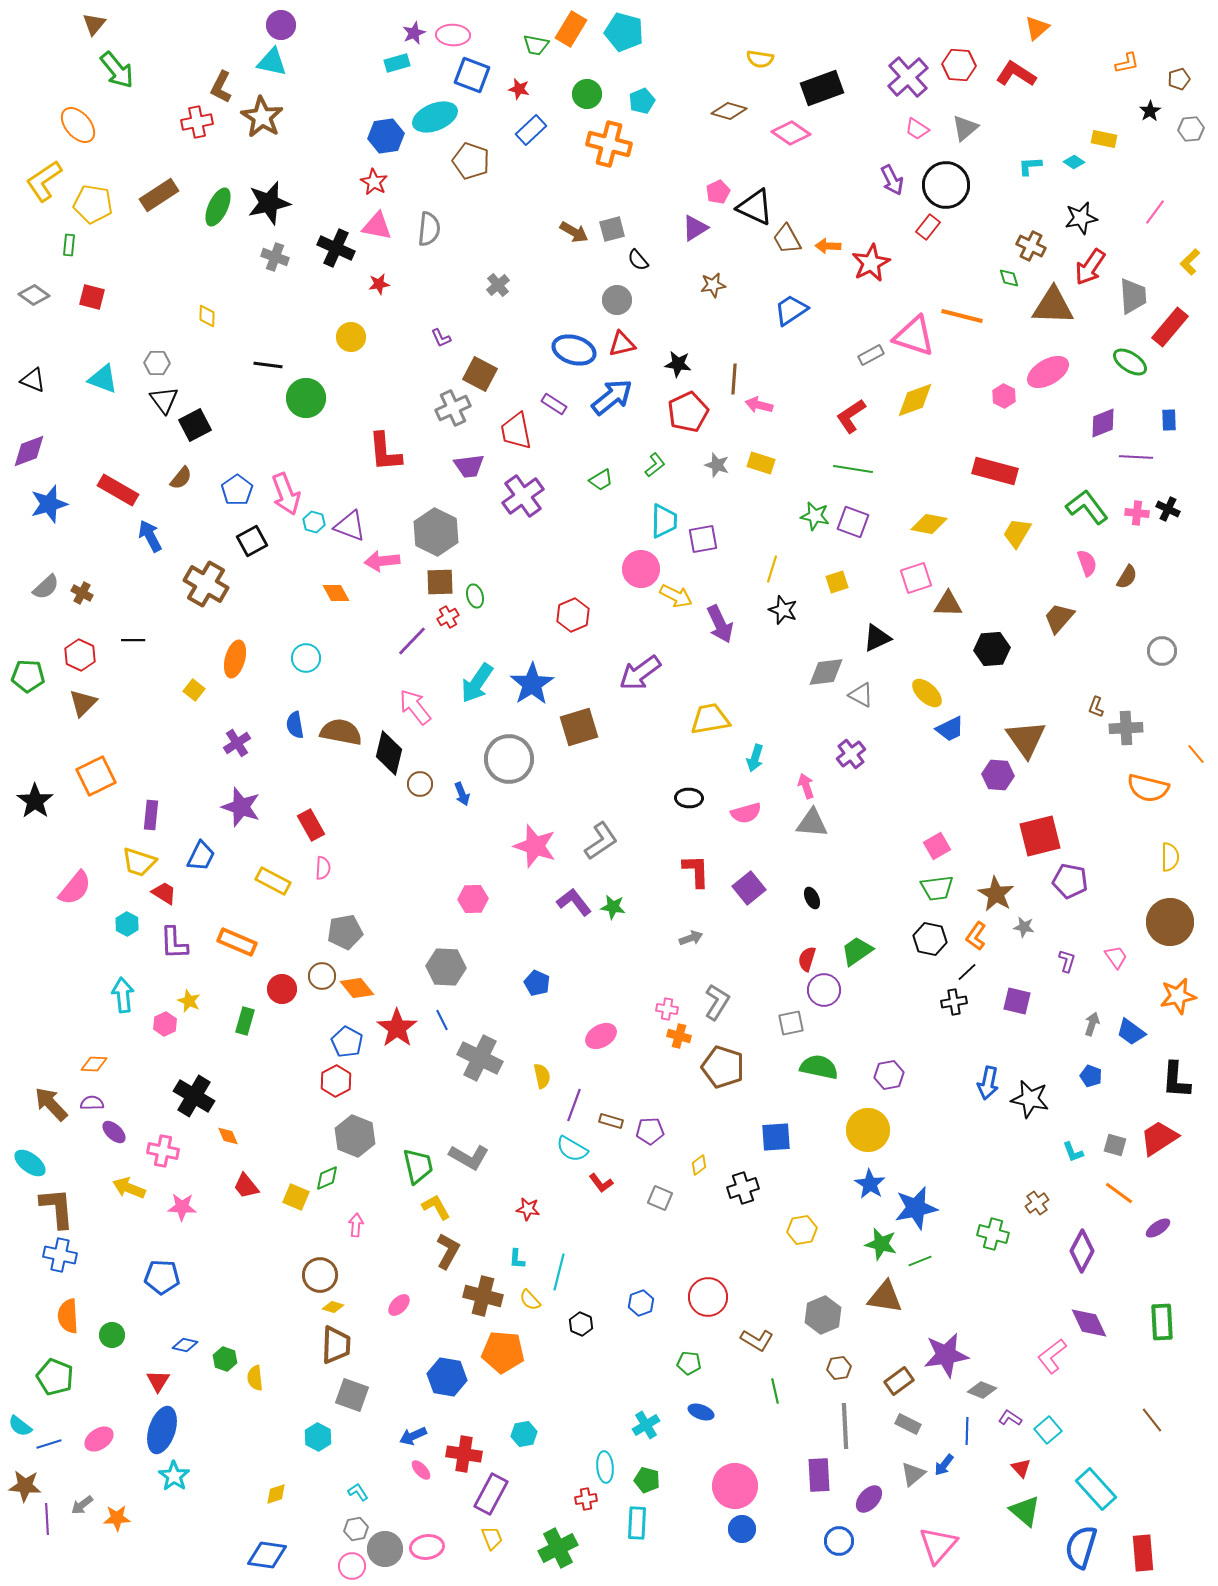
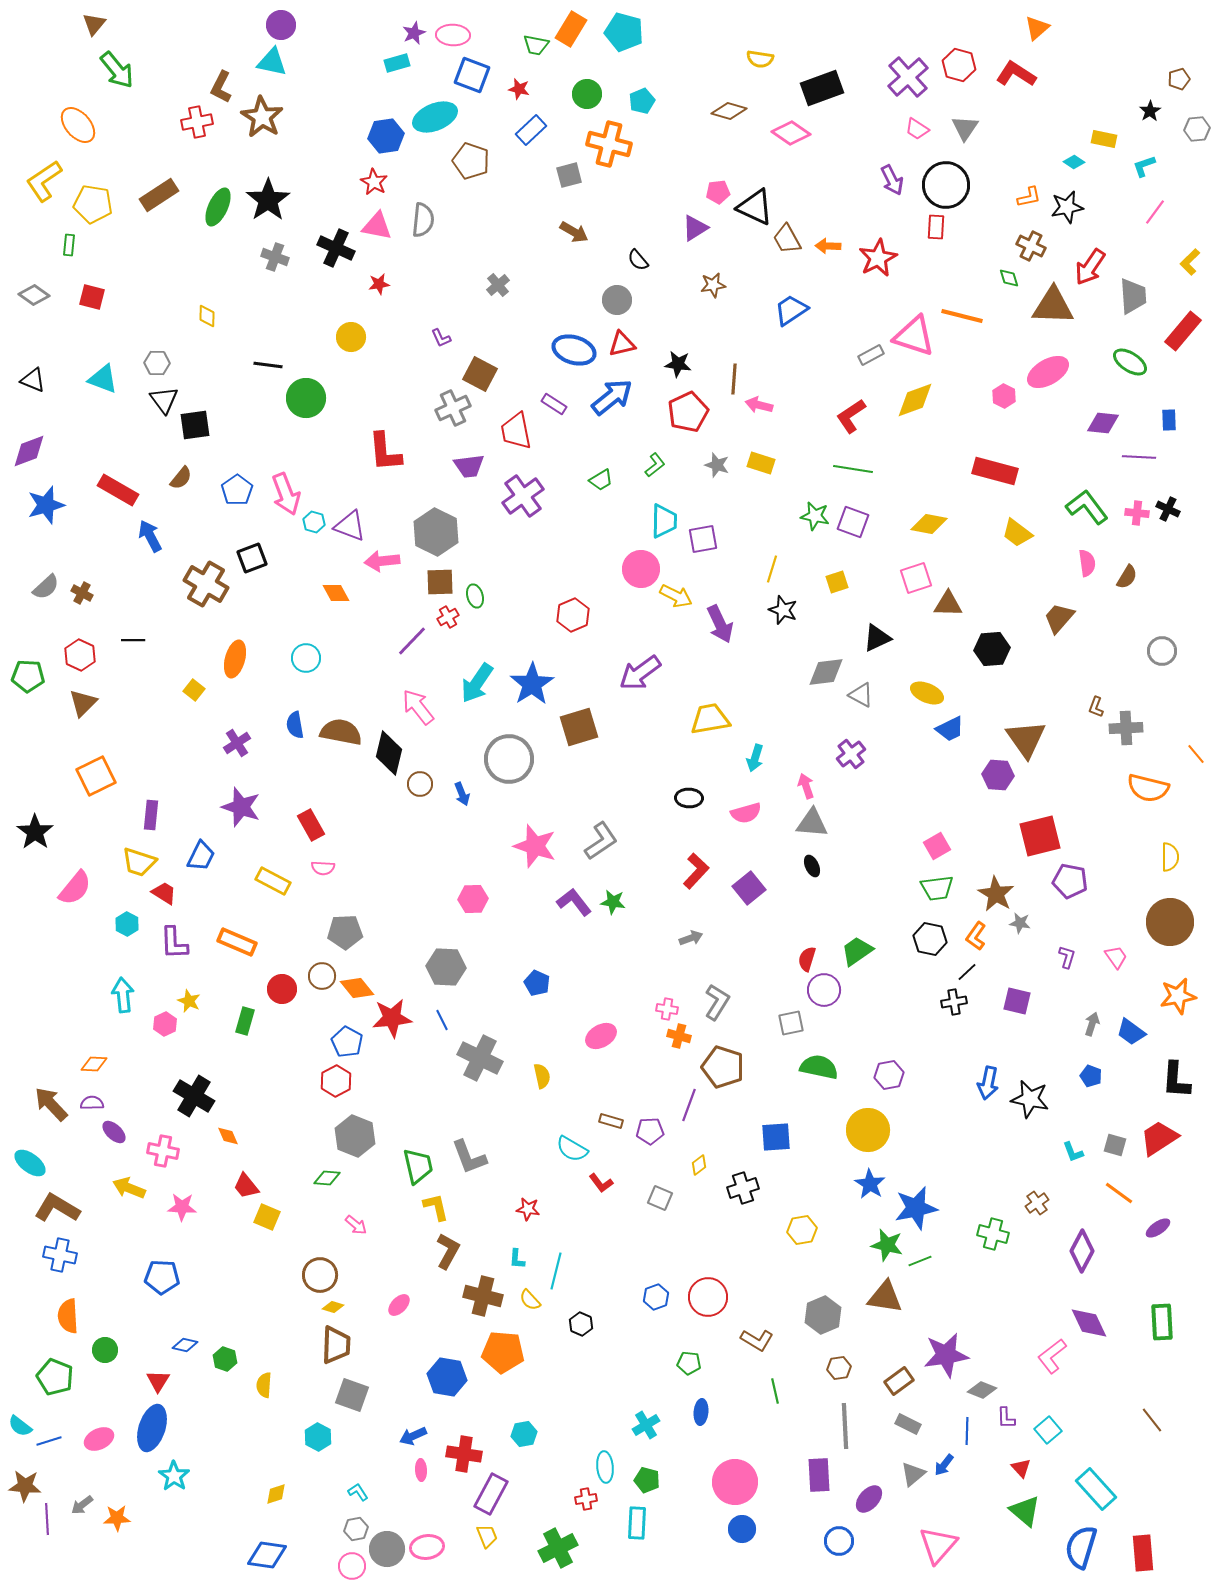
orange L-shape at (1127, 63): moved 98 px left, 134 px down
red hexagon at (959, 65): rotated 12 degrees clockwise
gray triangle at (965, 128): rotated 16 degrees counterclockwise
gray hexagon at (1191, 129): moved 6 px right
cyan L-shape at (1030, 166): moved 114 px right; rotated 15 degrees counterclockwise
pink pentagon at (718, 192): rotated 20 degrees clockwise
black star at (269, 203): moved 1 px left, 3 px up; rotated 21 degrees counterclockwise
black star at (1081, 218): moved 14 px left, 11 px up
red rectangle at (928, 227): moved 8 px right; rotated 35 degrees counterclockwise
gray semicircle at (429, 229): moved 6 px left, 9 px up
gray square at (612, 229): moved 43 px left, 54 px up
red star at (871, 263): moved 7 px right, 5 px up
red rectangle at (1170, 327): moved 13 px right, 4 px down
purple diamond at (1103, 423): rotated 28 degrees clockwise
black square at (195, 425): rotated 20 degrees clockwise
purple line at (1136, 457): moved 3 px right
blue star at (49, 504): moved 3 px left, 1 px down
yellow trapezoid at (1017, 533): rotated 84 degrees counterclockwise
black square at (252, 541): moved 17 px down; rotated 8 degrees clockwise
pink semicircle at (1087, 563): rotated 12 degrees clockwise
yellow ellipse at (927, 693): rotated 20 degrees counterclockwise
pink arrow at (415, 707): moved 3 px right
black star at (35, 801): moved 31 px down
pink semicircle at (323, 868): rotated 90 degrees clockwise
red L-shape at (696, 871): rotated 45 degrees clockwise
black ellipse at (812, 898): moved 32 px up
green star at (613, 907): moved 5 px up
gray star at (1024, 927): moved 4 px left, 4 px up
gray pentagon at (345, 932): rotated 8 degrees clockwise
purple L-shape at (1067, 961): moved 4 px up
red star at (397, 1028): moved 5 px left, 10 px up; rotated 30 degrees clockwise
purple line at (574, 1105): moved 115 px right
gray L-shape at (469, 1157): rotated 39 degrees clockwise
green diamond at (327, 1178): rotated 28 degrees clockwise
yellow square at (296, 1197): moved 29 px left, 20 px down
yellow L-shape at (436, 1207): rotated 16 degrees clockwise
brown L-shape at (57, 1208): rotated 54 degrees counterclockwise
pink arrow at (356, 1225): rotated 125 degrees clockwise
green star at (881, 1244): moved 6 px right, 1 px down
cyan line at (559, 1272): moved 3 px left, 1 px up
blue hexagon at (641, 1303): moved 15 px right, 6 px up
green circle at (112, 1335): moved 7 px left, 15 px down
yellow semicircle at (255, 1378): moved 9 px right, 7 px down; rotated 10 degrees clockwise
blue ellipse at (701, 1412): rotated 75 degrees clockwise
purple L-shape at (1010, 1418): moved 4 px left; rotated 125 degrees counterclockwise
blue ellipse at (162, 1430): moved 10 px left, 2 px up
pink ellipse at (99, 1439): rotated 8 degrees clockwise
blue line at (49, 1444): moved 3 px up
pink ellipse at (421, 1470): rotated 40 degrees clockwise
pink circle at (735, 1486): moved 4 px up
yellow trapezoid at (492, 1538): moved 5 px left, 2 px up
gray circle at (385, 1549): moved 2 px right
